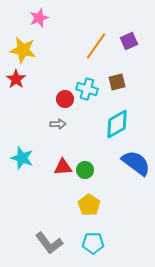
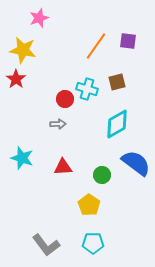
purple square: moved 1 px left; rotated 30 degrees clockwise
green circle: moved 17 px right, 5 px down
gray L-shape: moved 3 px left, 2 px down
